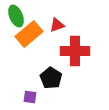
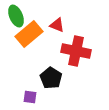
red triangle: rotated 42 degrees clockwise
red cross: moved 1 px right; rotated 12 degrees clockwise
